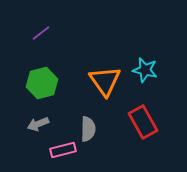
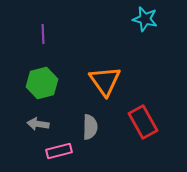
purple line: moved 2 px right, 1 px down; rotated 54 degrees counterclockwise
cyan star: moved 51 px up
gray arrow: rotated 30 degrees clockwise
gray semicircle: moved 2 px right, 2 px up
pink rectangle: moved 4 px left, 1 px down
